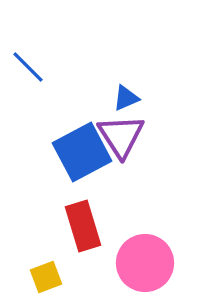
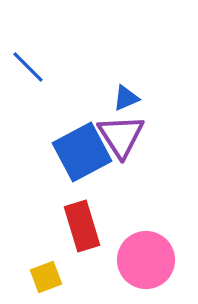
red rectangle: moved 1 px left
pink circle: moved 1 px right, 3 px up
